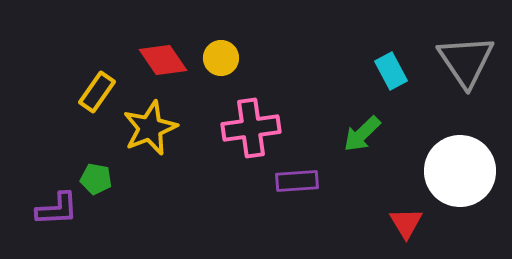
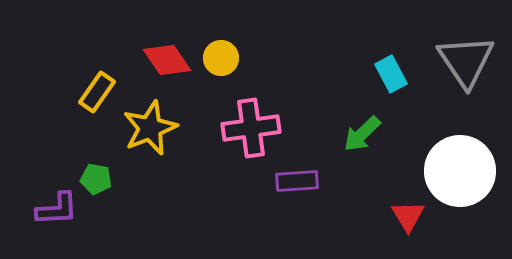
red diamond: moved 4 px right
cyan rectangle: moved 3 px down
red triangle: moved 2 px right, 7 px up
